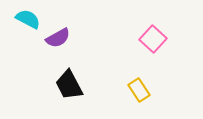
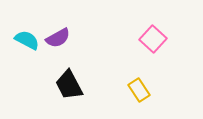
cyan semicircle: moved 1 px left, 21 px down
